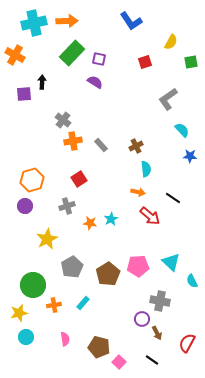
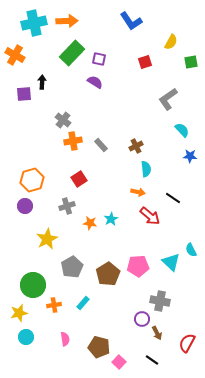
cyan semicircle at (192, 281): moved 1 px left, 31 px up
